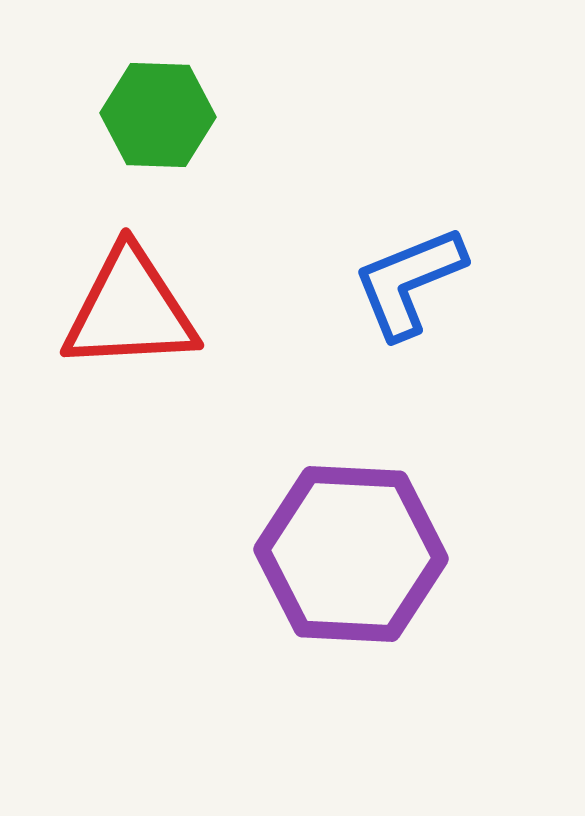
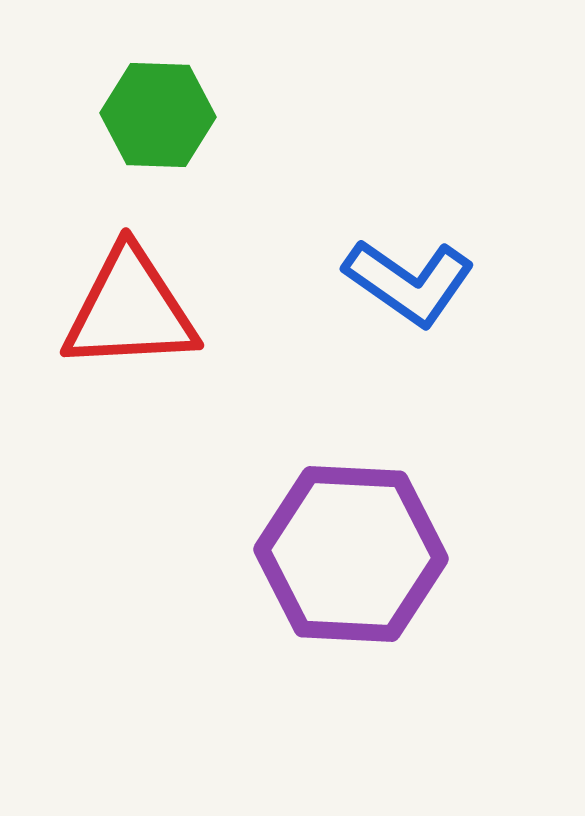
blue L-shape: rotated 123 degrees counterclockwise
